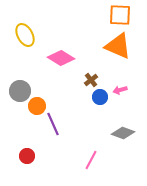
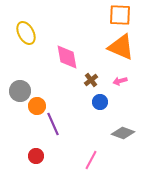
yellow ellipse: moved 1 px right, 2 px up
orange triangle: moved 3 px right, 1 px down
pink diamond: moved 6 px right, 1 px up; rotated 48 degrees clockwise
pink arrow: moved 9 px up
blue circle: moved 5 px down
red circle: moved 9 px right
